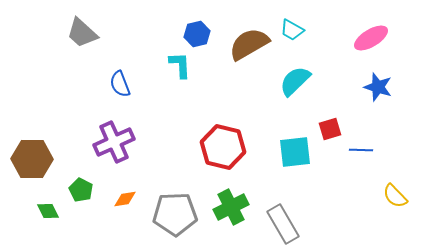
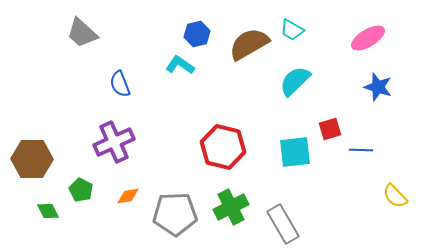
pink ellipse: moved 3 px left
cyan L-shape: rotated 52 degrees counterclockwise
orange diamond: moved 3 px right, 3 px up
